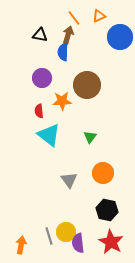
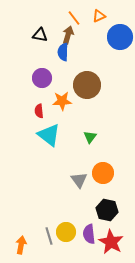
gray triangle: moved 10 px right
purple semicircle: moved 11 px right, 9 px up
